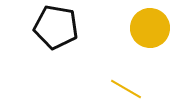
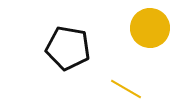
black pentagon: moved 12 px right, 21 px down
